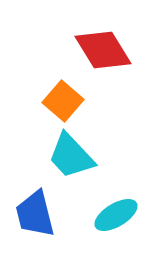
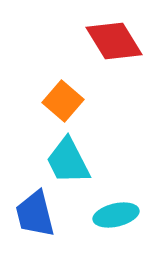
red diamond: moved 11 px right, 9 px up
cyan trapezoid: moved 3 px left, 5 px down; rotated 16 degrees clockwise
cyan ellipse: rotated 18 degrees clockwise
